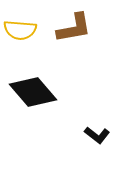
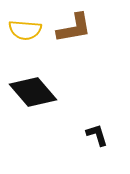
yellow semicircle: moved 5 px right
black L-shape: rotated 145 degrees counterclockwise
